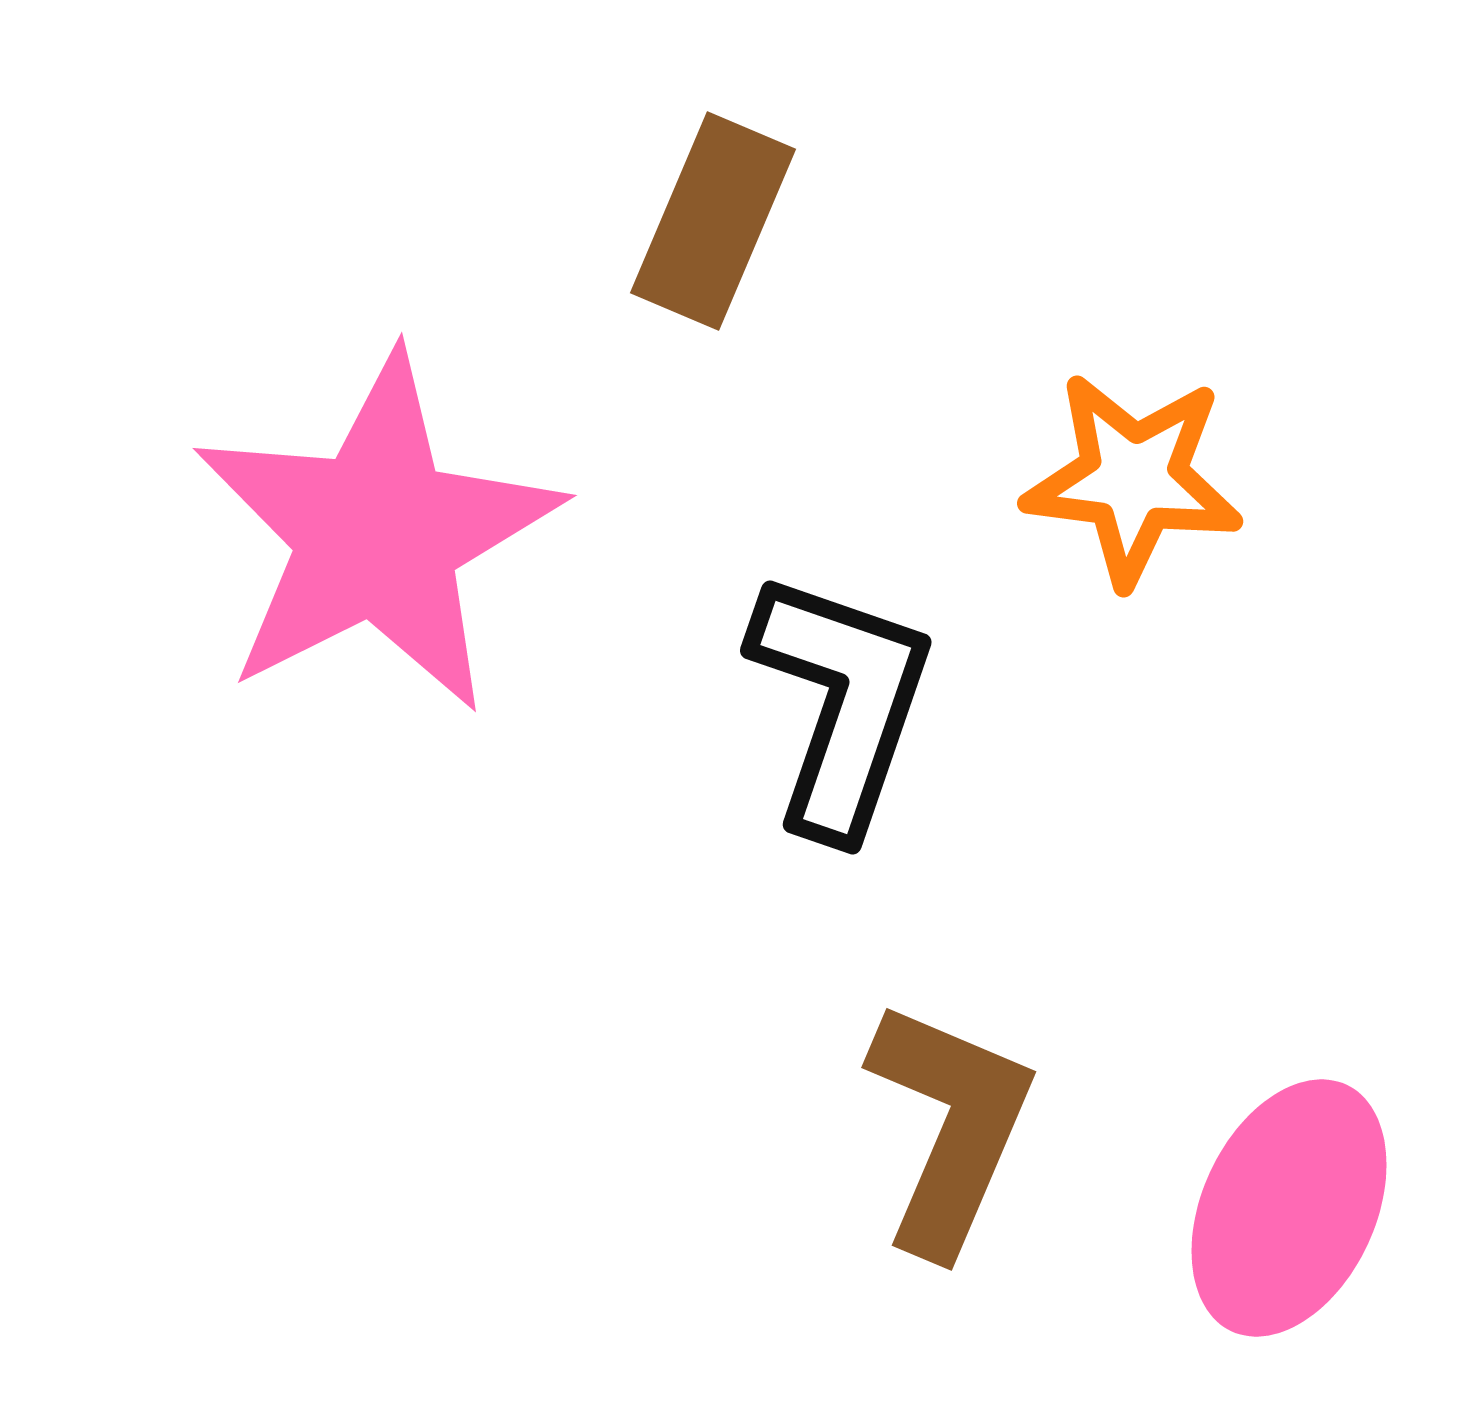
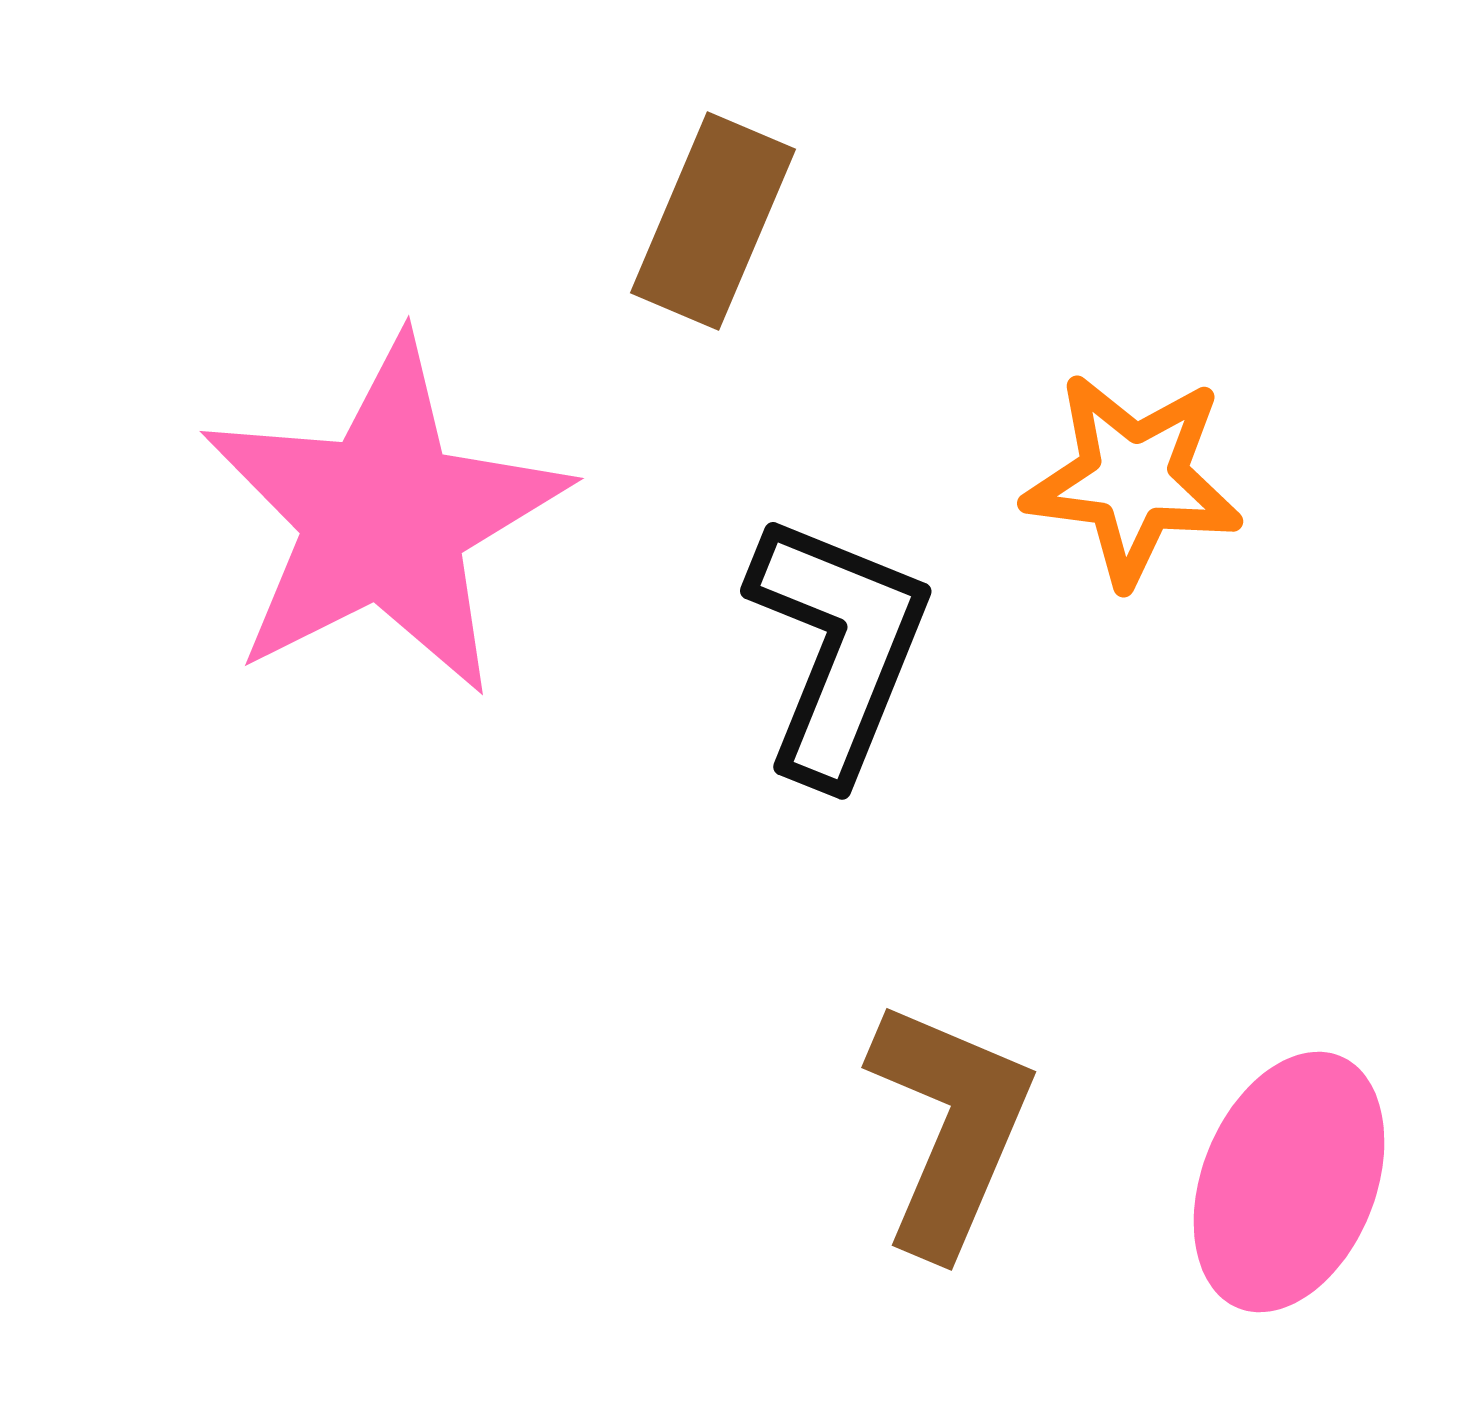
pink star: moved 7 px right, 17 px up
black L-shape: moved 3 px left, 55 px up; rotated 3 degrees clockwise
pink ellipse: moved 26 px up; rotated 3 degrees counterclockwise
